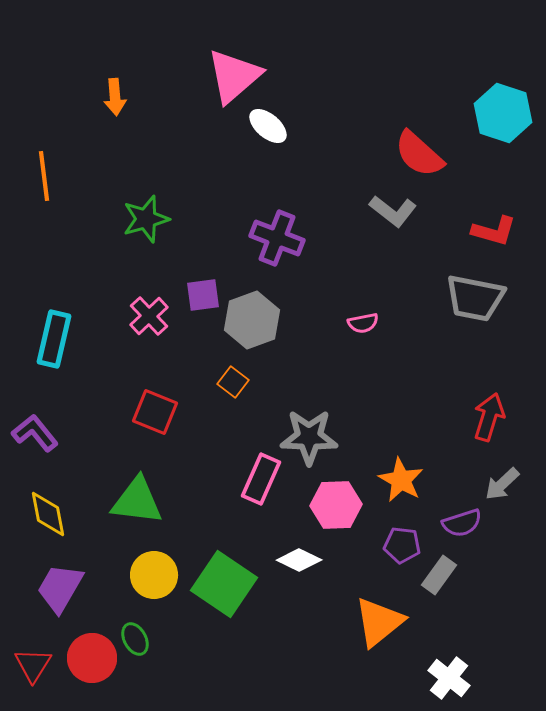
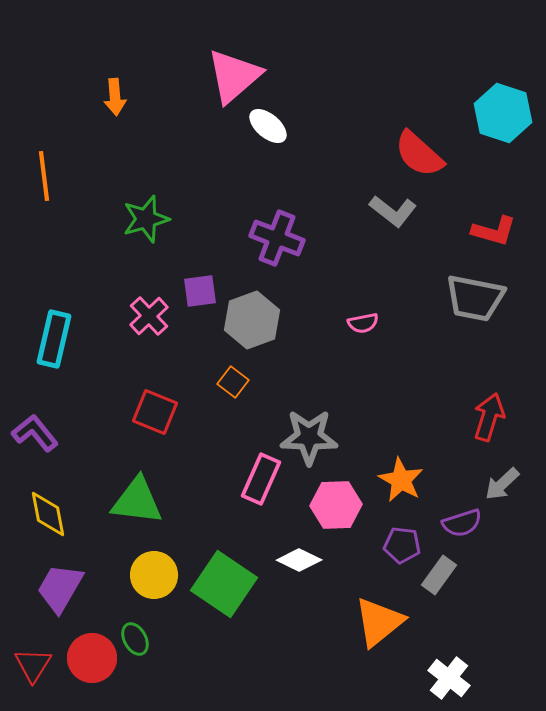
purple square: moved 3 px left, 4 px up
